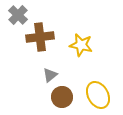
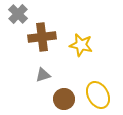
gray cross: moved 1 px up
brown cross: moved 2 px right
gray triangle: moved 7 px left; rotated 21 degrees clockwise
brown circle: moved 2 px right, 2 px down
